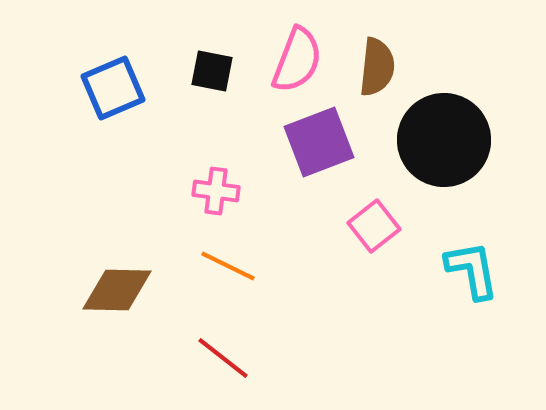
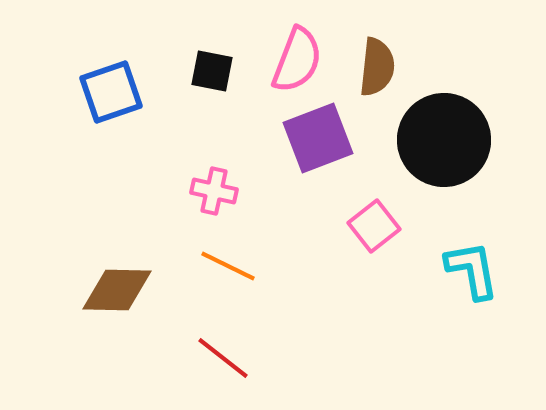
blue square: moved 2 px left, 4 px down; rotated 4 degrees clockwise
purple square: moved 1 px left, 4 px up
pink cross: moved 2 px left; rotated 6 degrees clockwise
